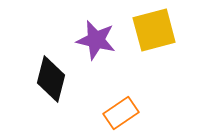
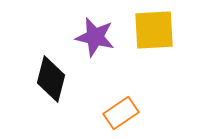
yellow square: rotated 12 degrees clockwise
purple star: moved 1 px left, 3 px up
